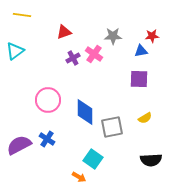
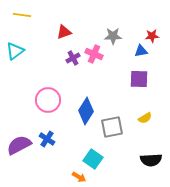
pink cross: rotated 12 degrees counterclockwise
blue diamond: moved 1 px right, 1 px up; rotated 32 degrees clockwise
